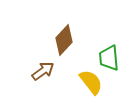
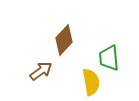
brown arrow: moved 2 px left
yellow semicircle: rotated 28 degrees clockwise
